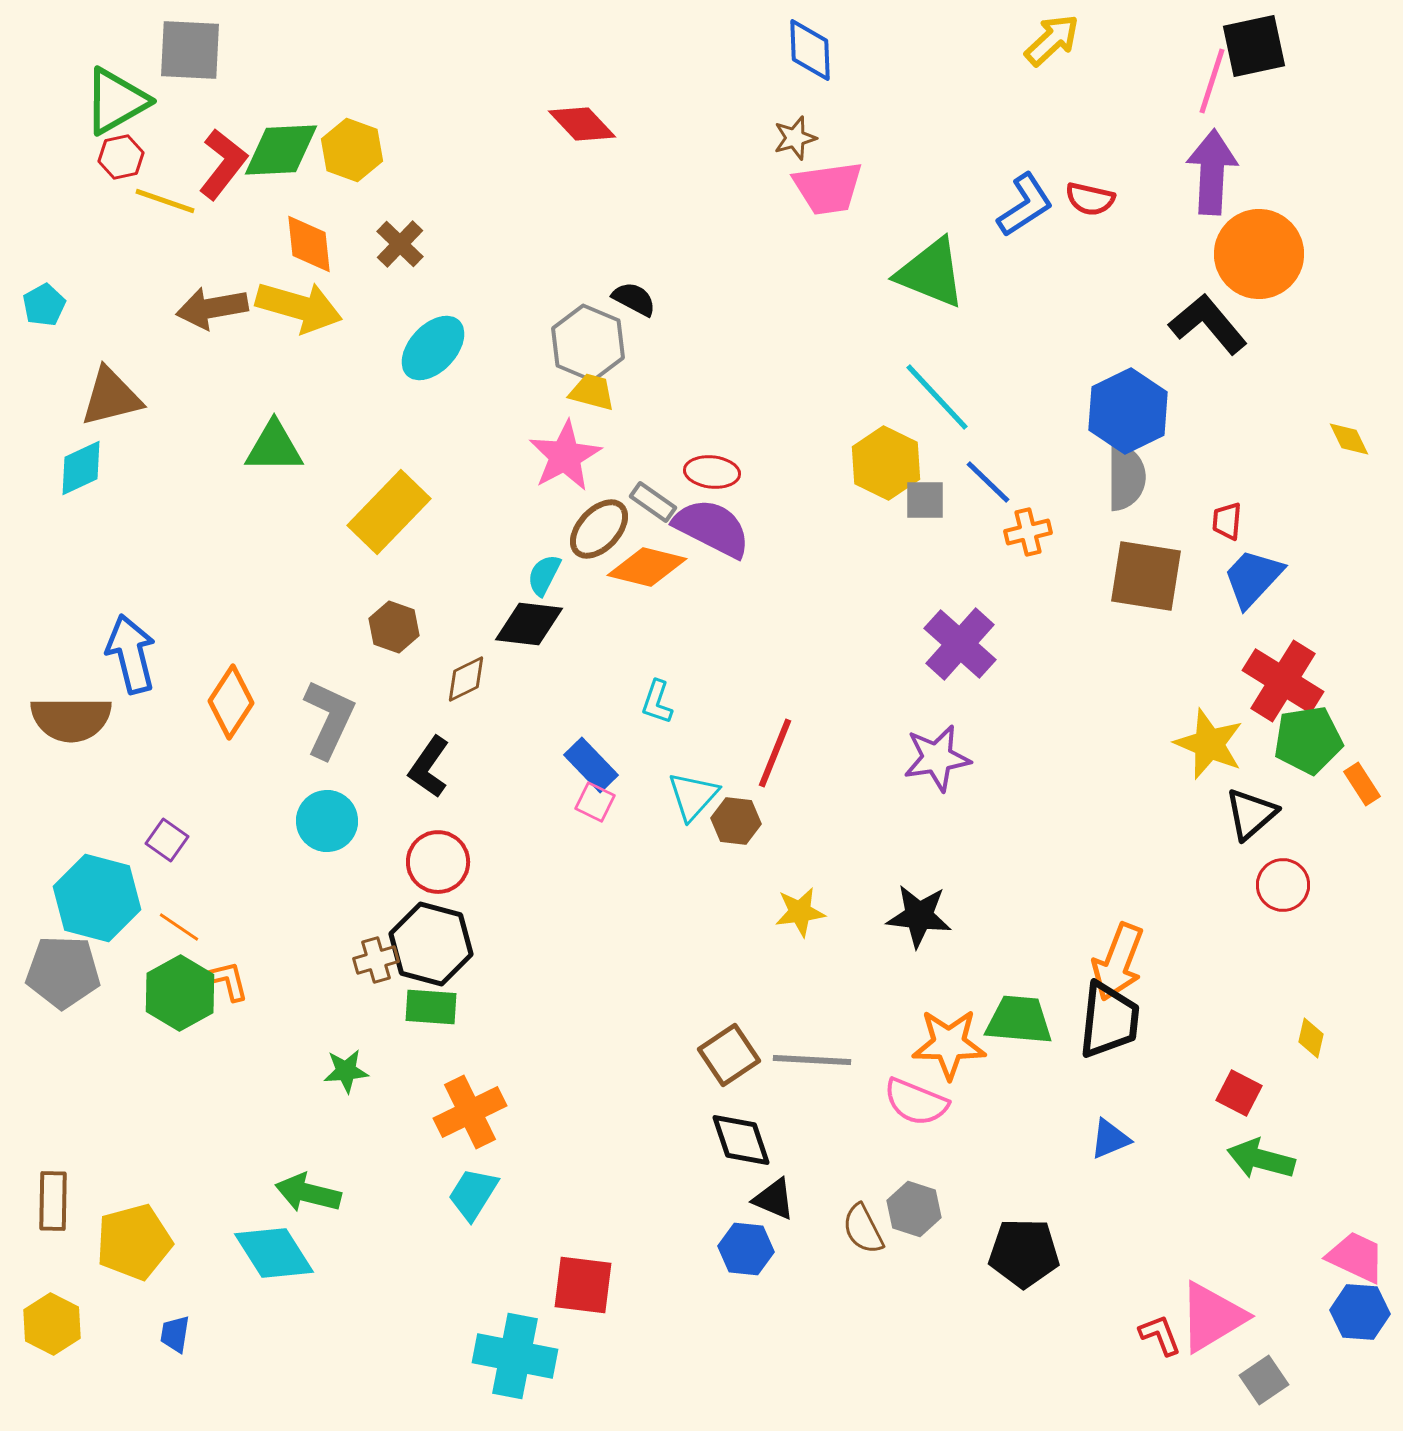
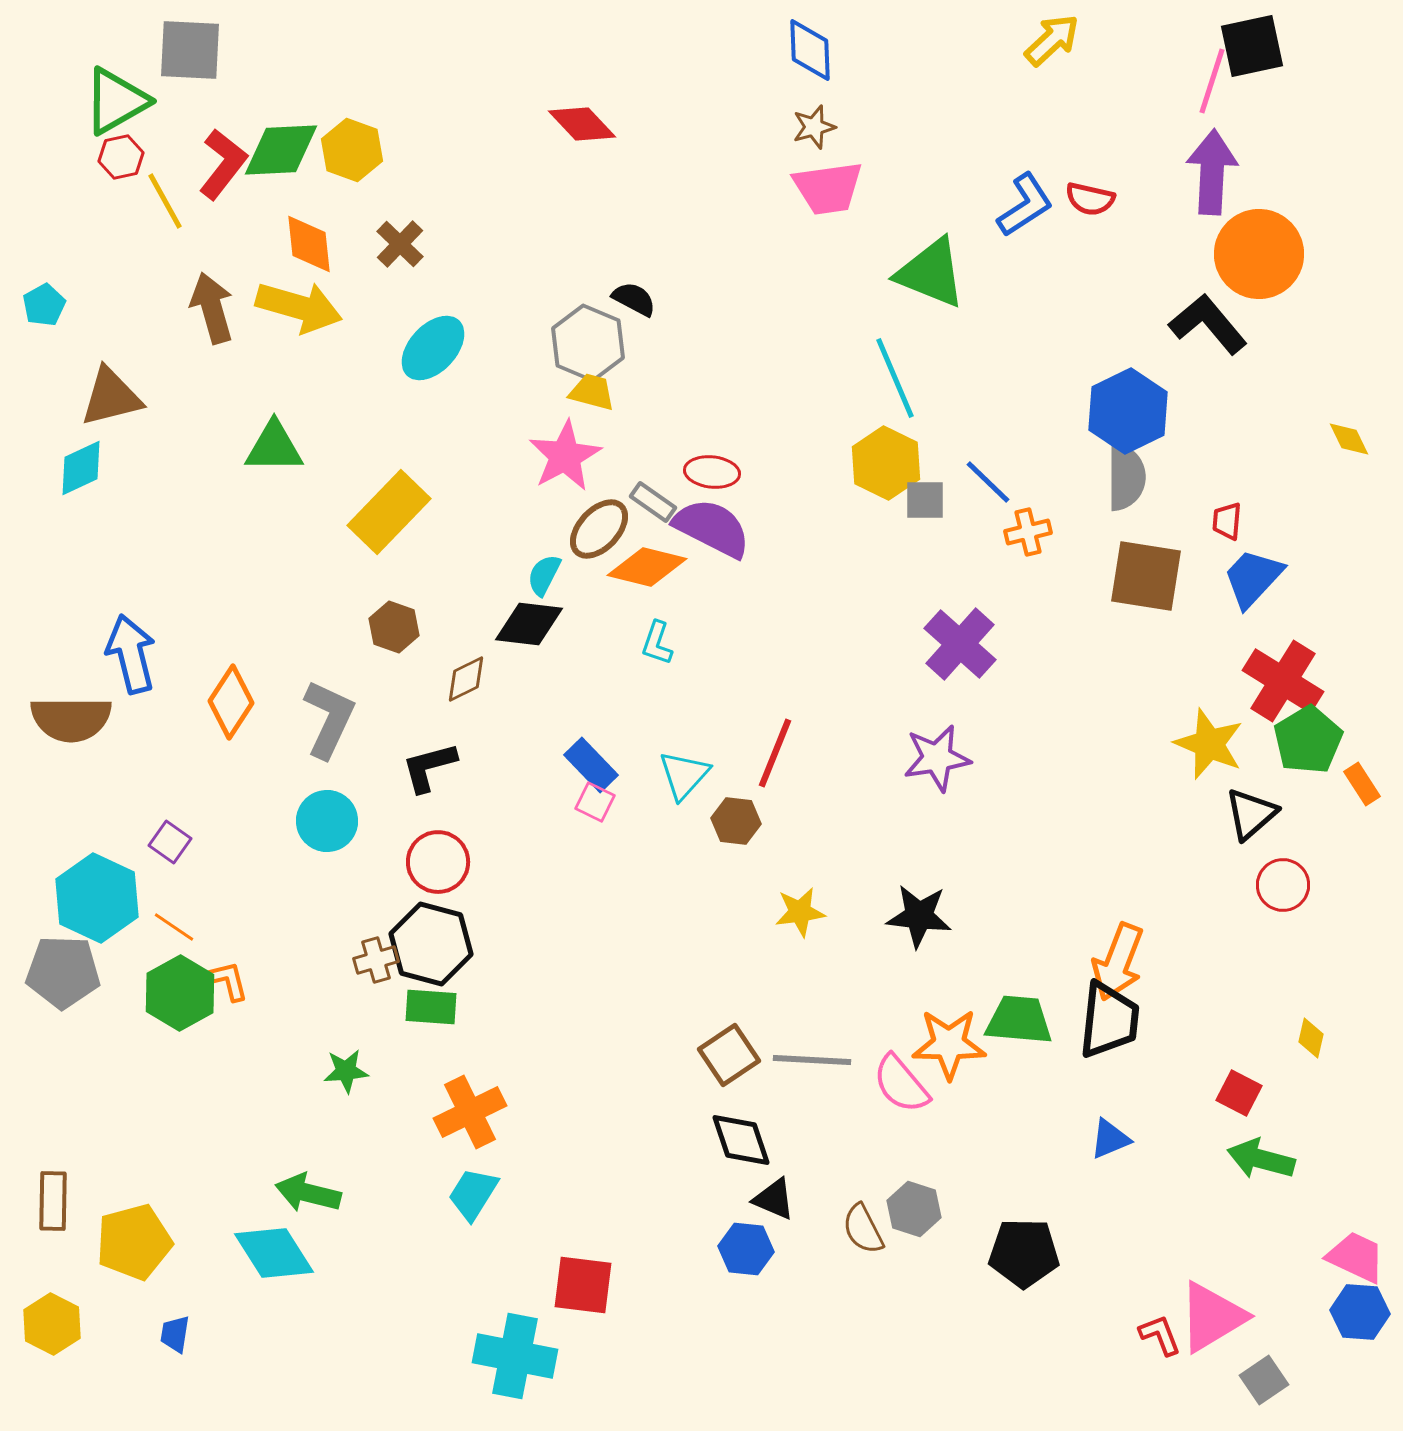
black square at (1254, 46): moved 2 px left
brown star at (795, 138): moved 19 px right, 11 px up
yellow line at (165, 201): rotated 42 degrees clockwise
brown arrow at (212, 308): rotated 84 degrees clockwise
cyan line at (937, 397): moved 42 px left, 19 px up; rotated 20 degrees clockwise
cyan L-shape at (657, 702): moved 59 px up
green pentagon at (1308, 740): rotated 22 degrees counterclockwise
black L-shape at (429, 767): rotated 40 degrees clockwise
cyan triangle at (693, 796): moved 9 px left, 21 px up
purple square at (167, 840): moved 3 px right, 2 px down
cyan hexagon at (97, 898): rotated 10 degrees clockwise
orange line at (179, 927): moved 5 px left
pink semicircle at (916, 1102): moved 15 px left, 18 px up; rotated 28 degrees clockwise
